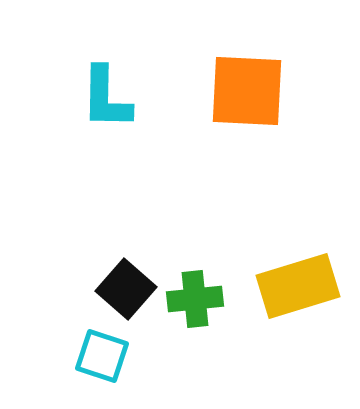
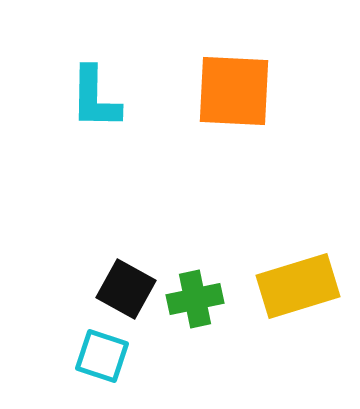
orange square: moved 13 px left
cyan L-shape: moved 11 px left
black square: rotated 12 degrees counterclockwise
green cross: rotated 6 degrees counterclockwise
